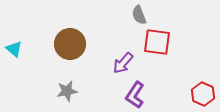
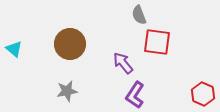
purple arrow: rotated 100 degrees clockwise
